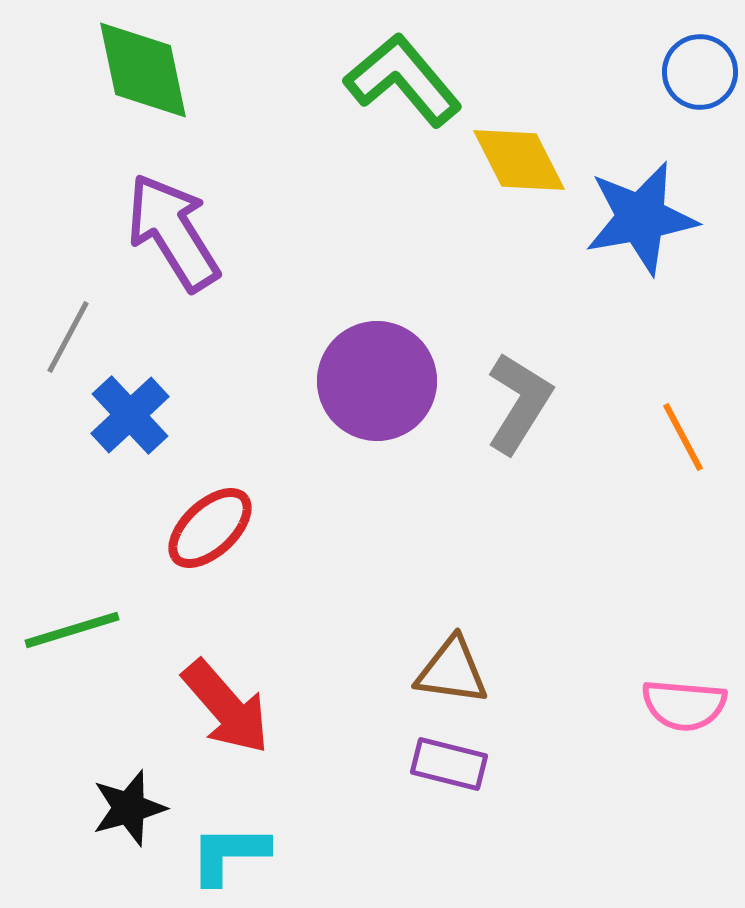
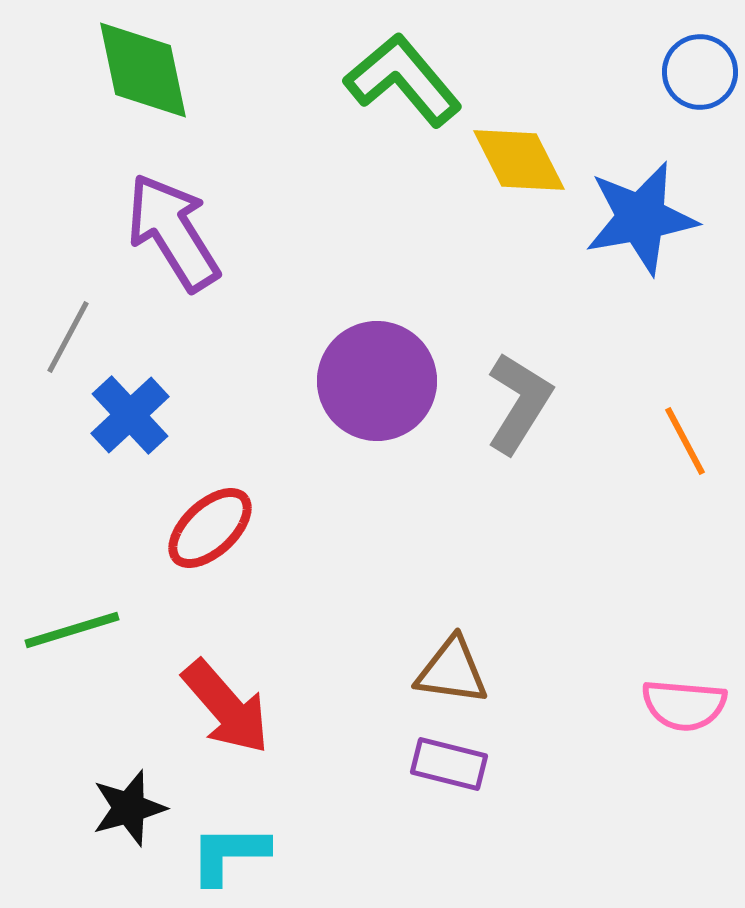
orange line: moved 2 px right, 4 px down
